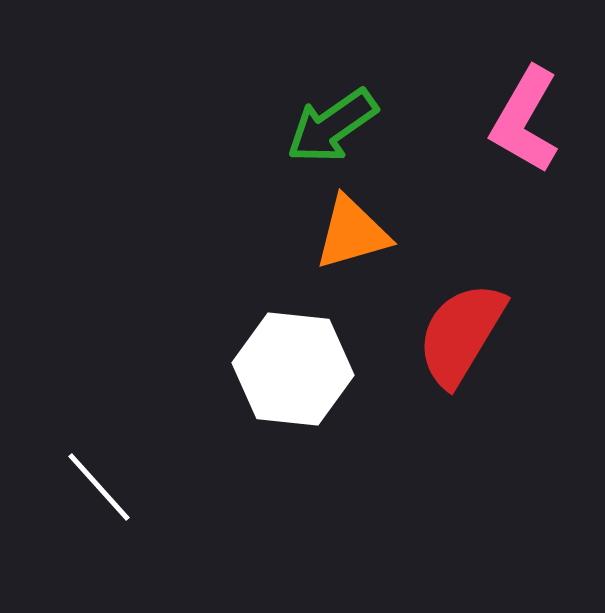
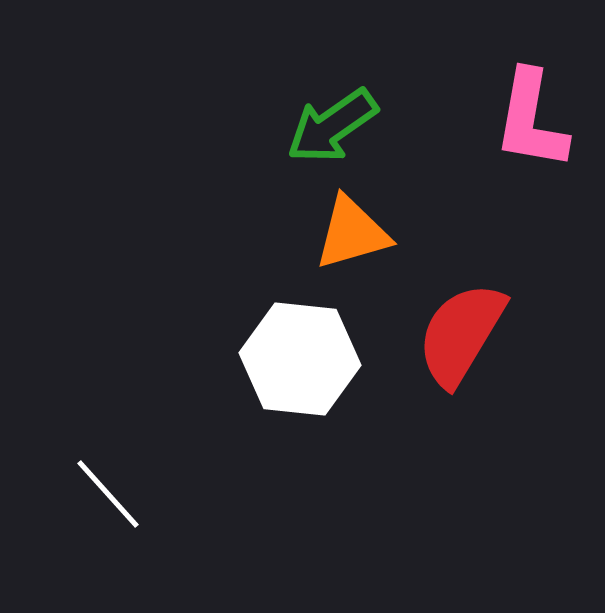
pink L-shape: moved 6 px right; rotated 20 degrees counterclockwise
white hexagon: moved 7 px right, 10 px up
white line: moved 9 px right, 7 px down
